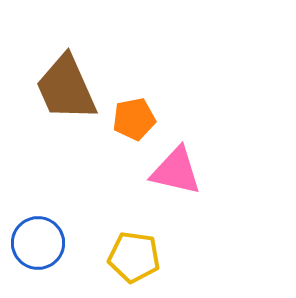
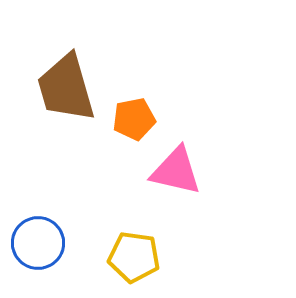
brown trapezoid: rotated 8 degrees clockwise
